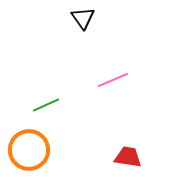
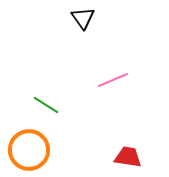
green line: rotated 56 degrees clockwise
